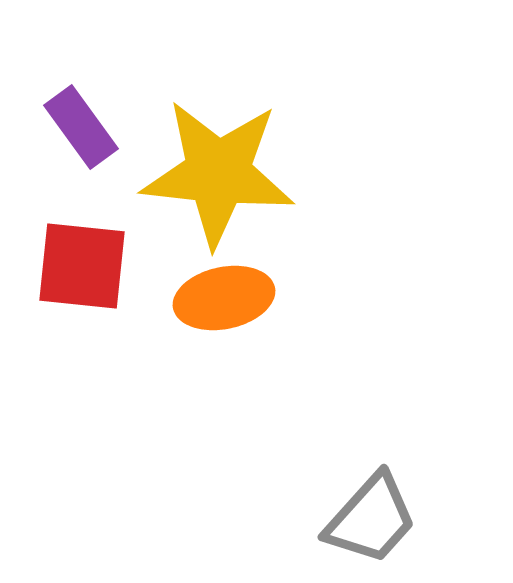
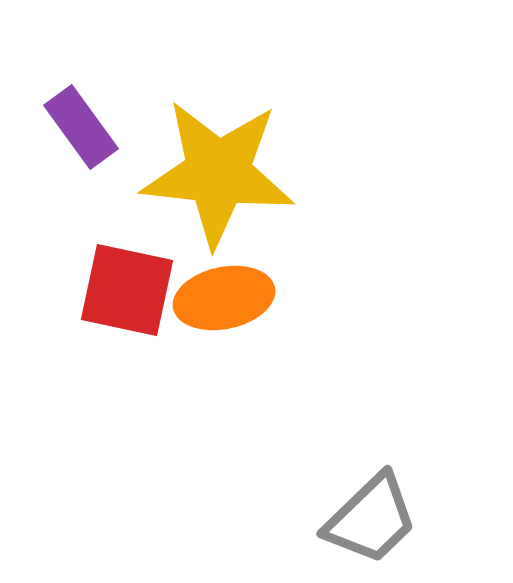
red square: moved 45 px right, 24 px down; rotated 6 degrees clockwise
gray trapezoid: rotated 4 degrees clockwise
